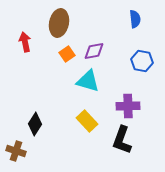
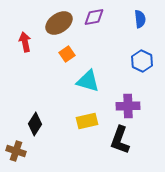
blue semicircle: moved 5 px right
brown ellipse: rotated 44 degrees clockwise
purple diamond: moved 34 px up
blue hexagon: rotated 15 degrees clockwise
yellow rectangle: rotated 60 degrees counterclockwise
black L-shape: moved 2 px left
